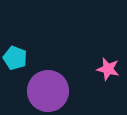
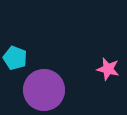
purple circle: moved 4 px left, 1 px up
